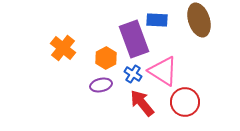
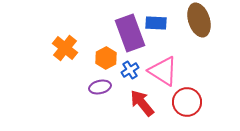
blue rectangle: moved 1 px left, 3 px down
purple rectangle: moved 4 px left, 6 px up
orange cross: moved 2 px right
blue cross: moved 3 px left, 4 px up; rotated 24 degrees clockwise
purple ellipse: moved 1 px left, 2 px down
red circle: moved 2 px right
